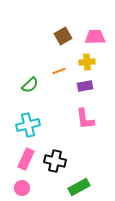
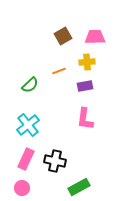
pink L-shape: rotated 15 degrees clockwise
cyan cross: rotated 25 degrees counterclockwise
